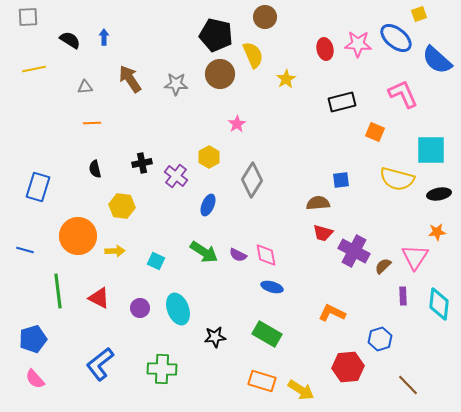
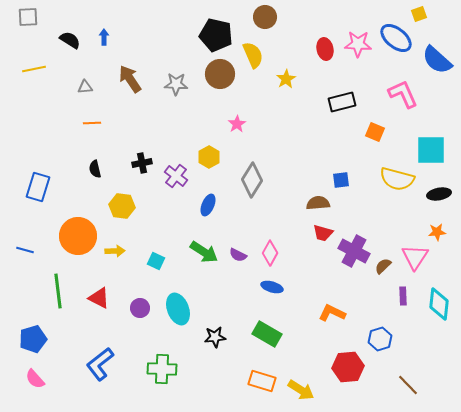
pink diamond at (266, 255): moved 4 px right, 2 px up; rotated 40 degrees clockwise
